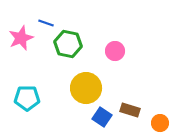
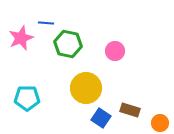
blue line: rotated 14 degrees counterclockwise
blue square: moved 1 px left, 1 px down
